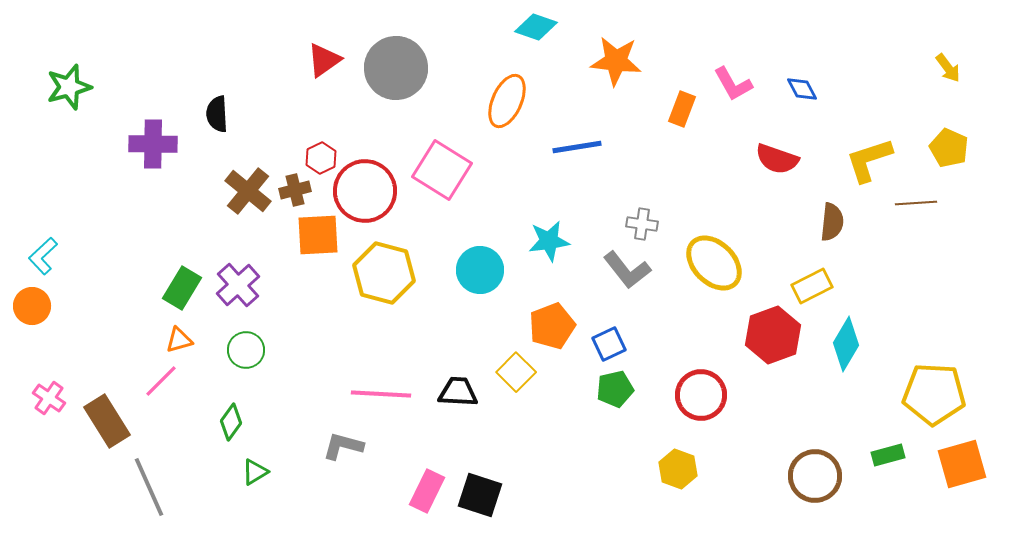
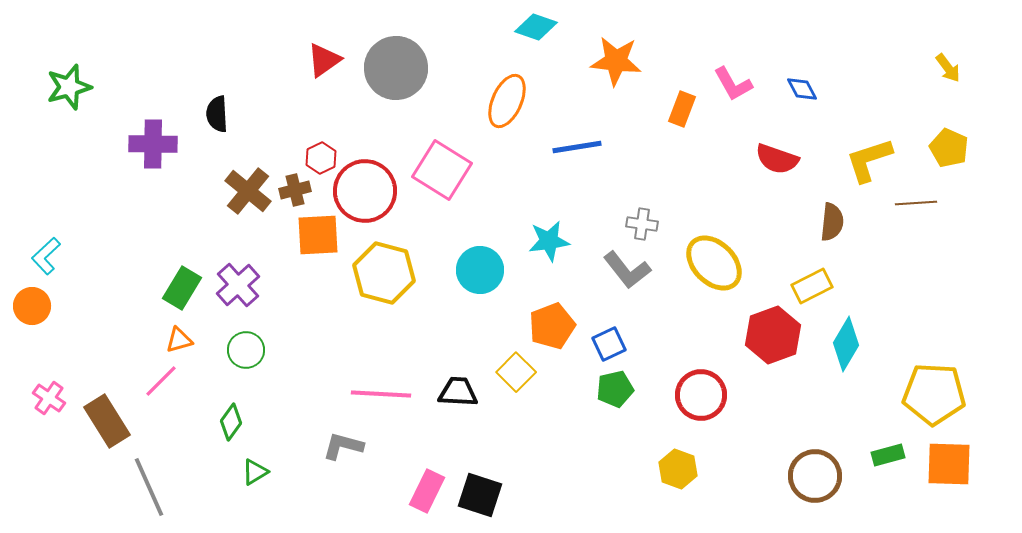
cyan L-shape at (43, 256): moved 3 px right
orange square at (962, 464): moved 13 px left; rotated 18 degrees clockwise
